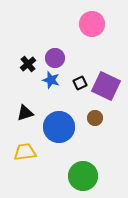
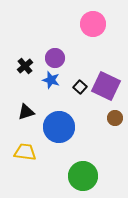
pink circle: moved 1 px right
black cross: moved 3 px left, 2 px down
black square: moved 4 px down; rotated 24 degrees counterclockwise
black triangle: moved 1 px right, 1 px up
brown circle: moved 20 px right
yellow trapezoid: rotated 15 degrees clockwise
